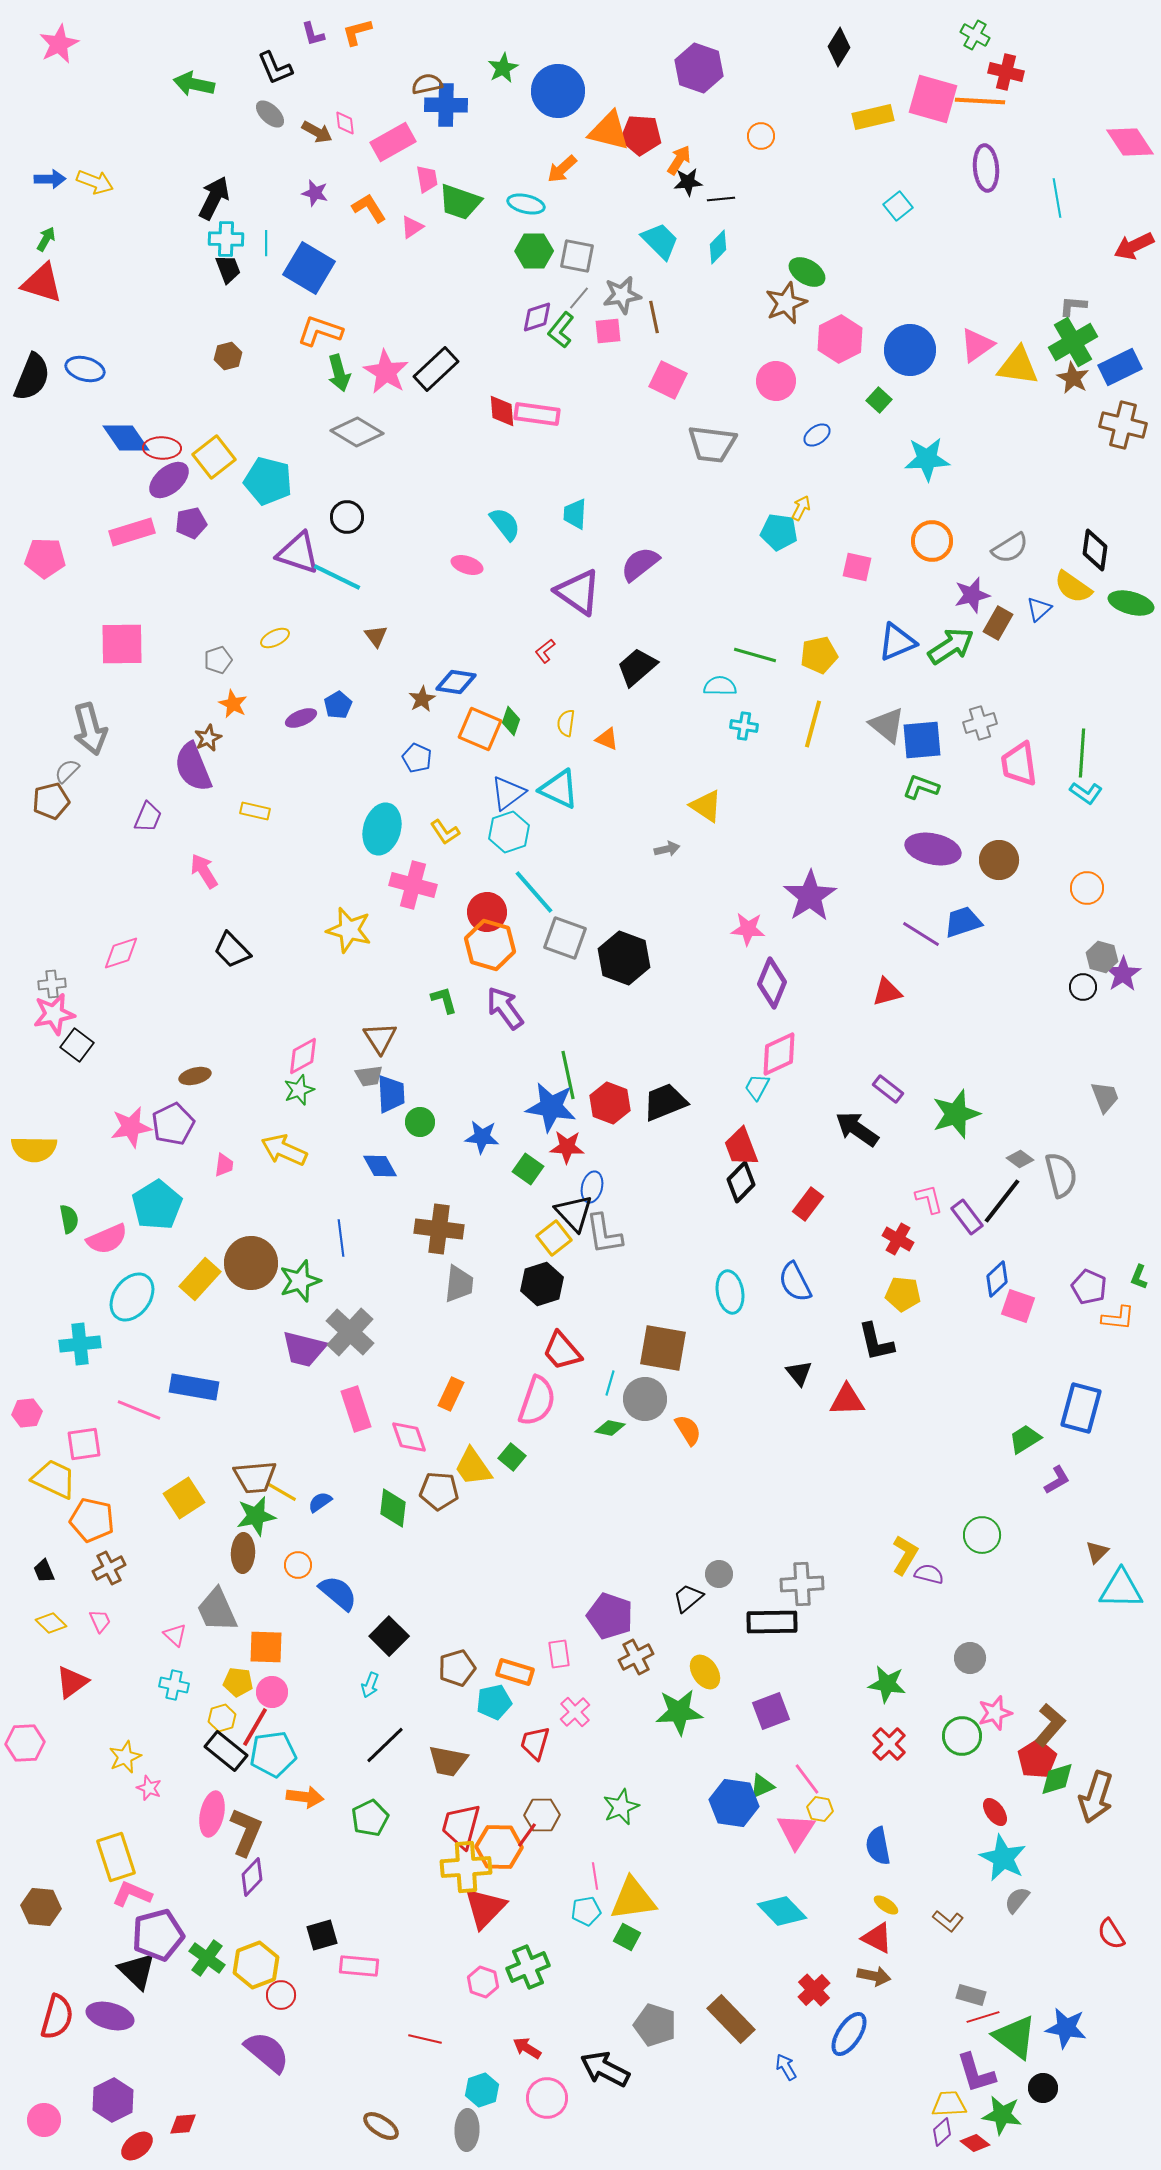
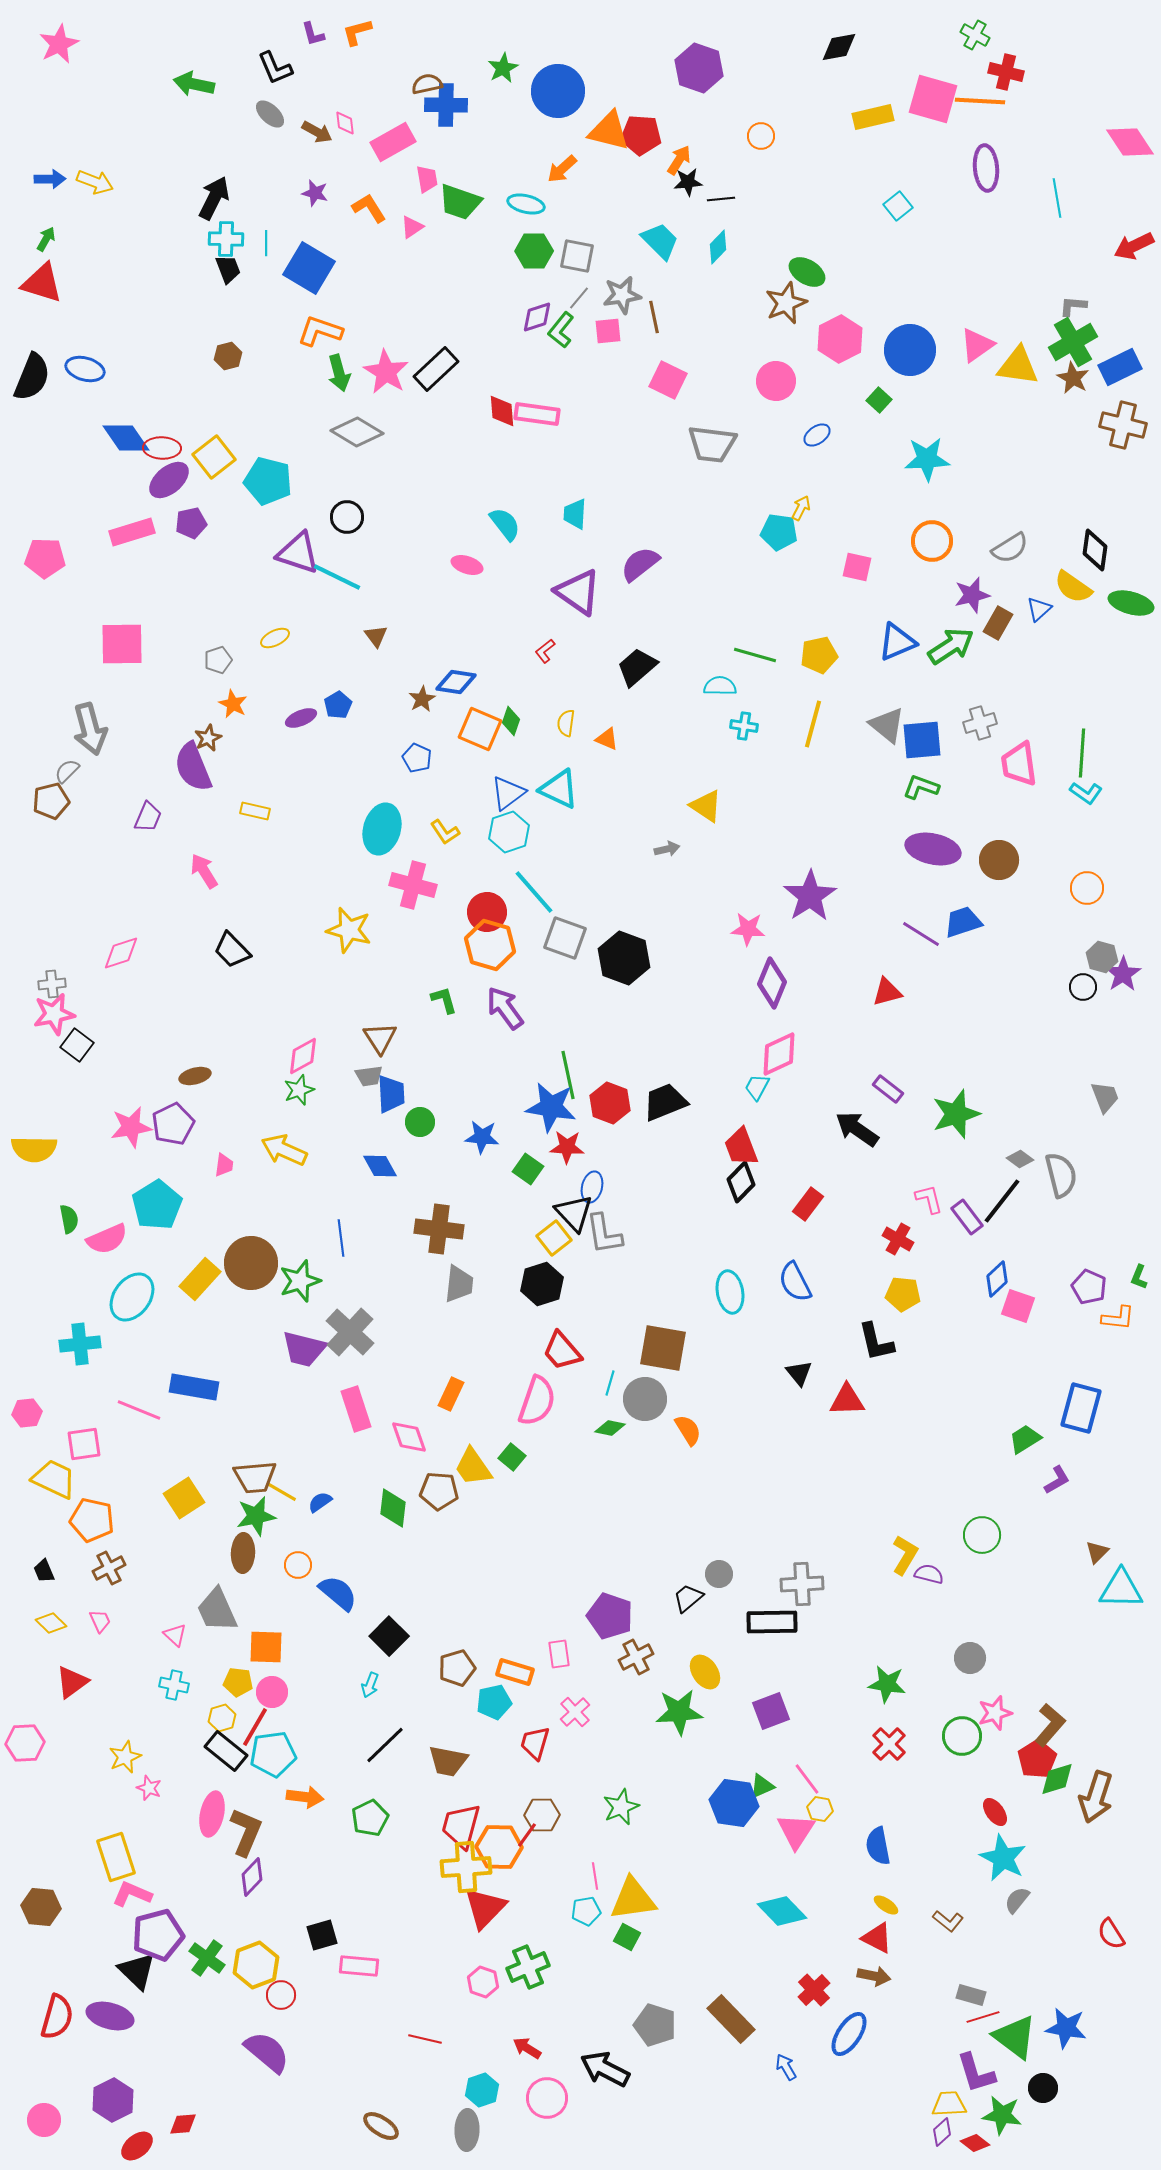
black diamond at (839, 47): rotated 48 degrees clockwise
